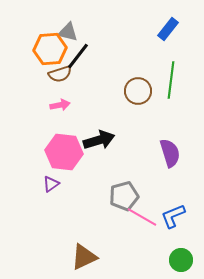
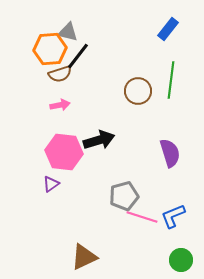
pink line: rotated 12 degrees counterclockwise
